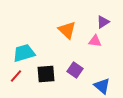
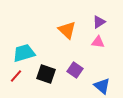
purple triangle: moved 4 px left
pink triangle: moved 3 px right, 1 px down
black square: rotated 24 degrees clockwise
